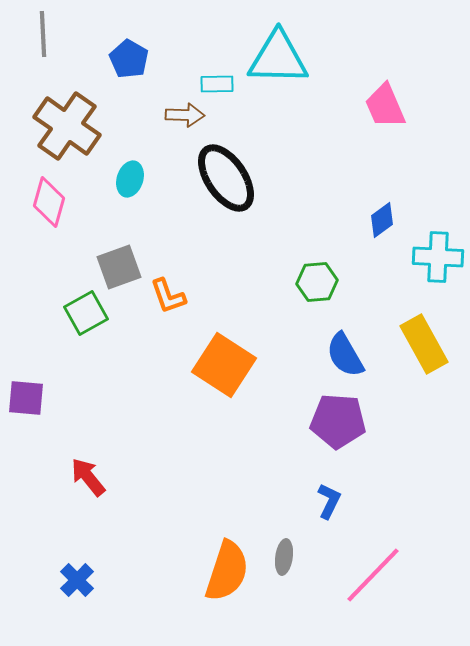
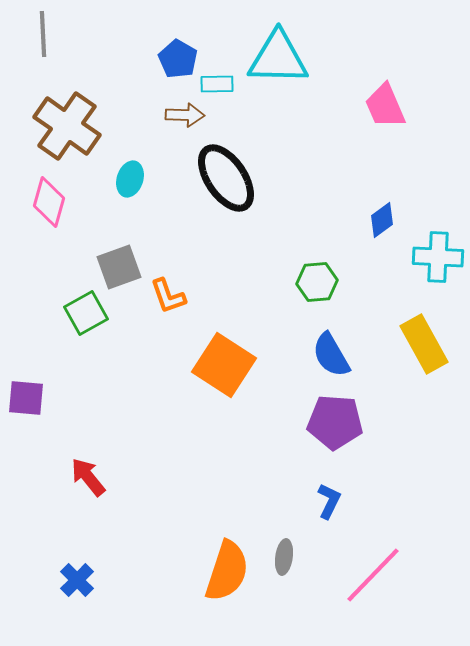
blue pentagon: moved 49 px right
blue semicircle: moved 14 px left
purple pentagon: moved 3 px left, 1 px down
